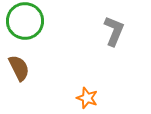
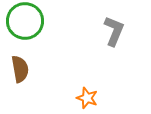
brown semicircle: moved 1 px right, 1 px down; rotated 16 degrees clockwise
